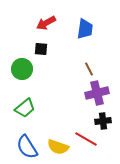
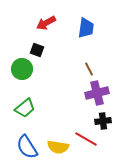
blue trapezoid: moved 1 px right, 1 px up
black square: moved 4 px left, 1 px down; rotated 16 degrees clockwise
yellow semicircle: rotated 10 degrees counterclockwise
